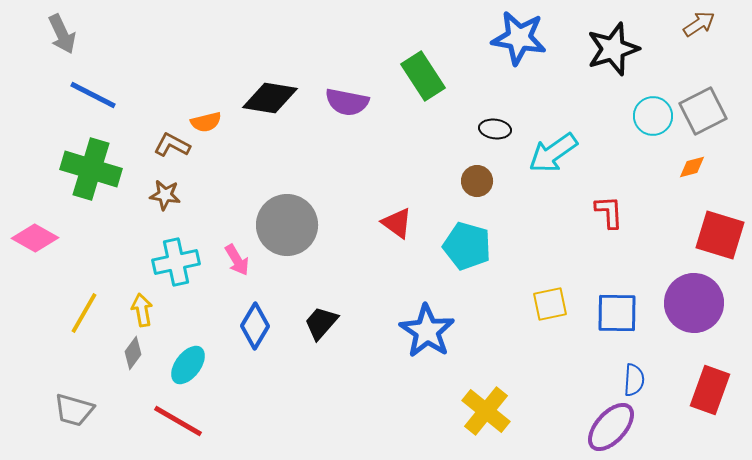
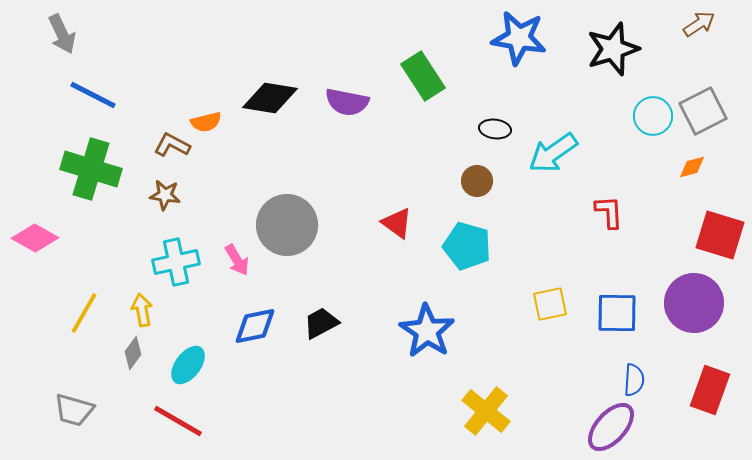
black trapezoid at (321, 323): rotated 21 degrees clockwise
blue diamond at (255, 326): rotated 48 degrees clockwise
